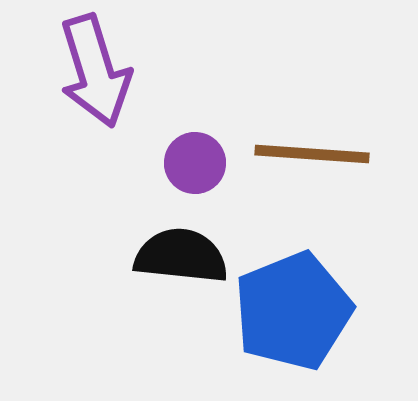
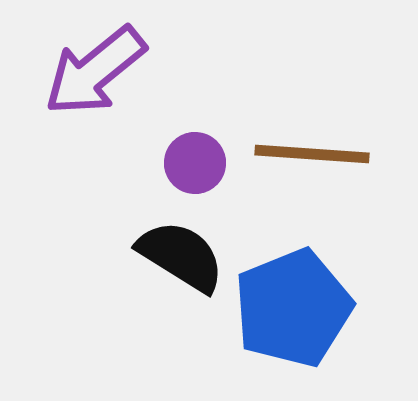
purple arrow: rotated 68 degrees clockwise
black semicircle: rotated 26 degrees clockwise
blue pentagon: moved 3 px up
